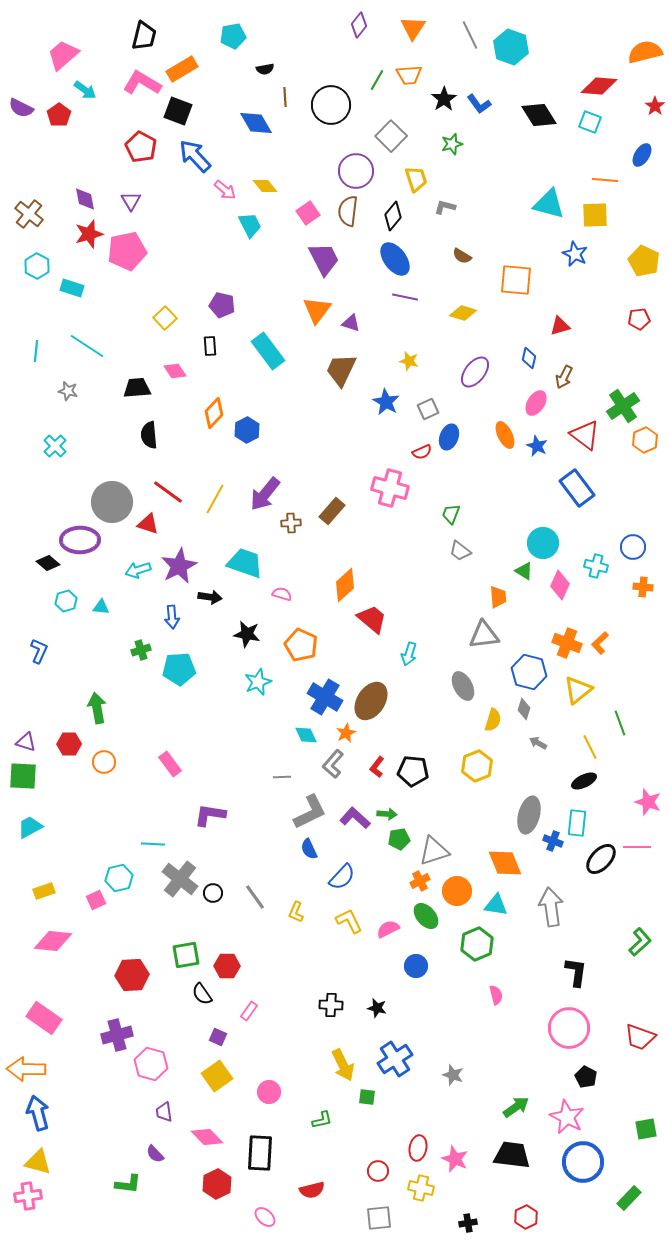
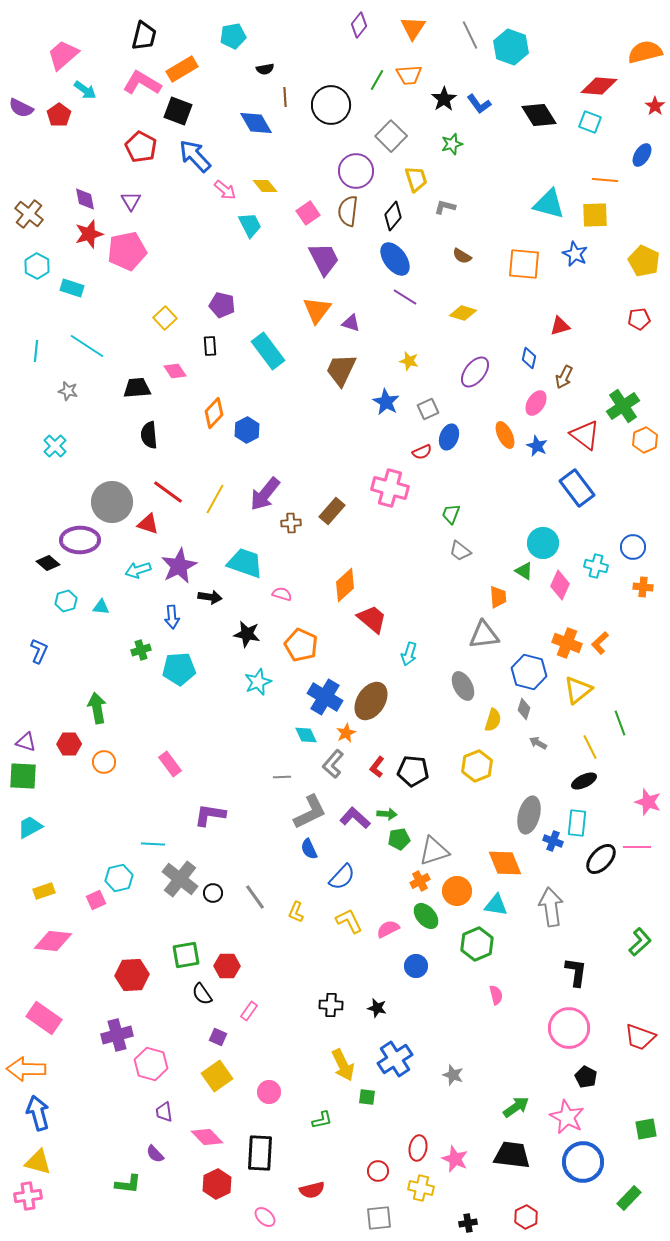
orange square at (516, 280): moved 8 px right, 16 px up
purple line at (405, 297): rotated 20 degrees clockwise
